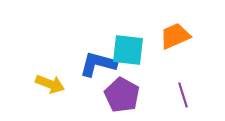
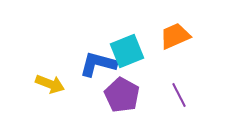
cyan square: moved 1 px left, 1 px down; rotated 28 degrees counterclockwise
purple line: moved 4 px left; rotated 10 degrees counterclockwise
